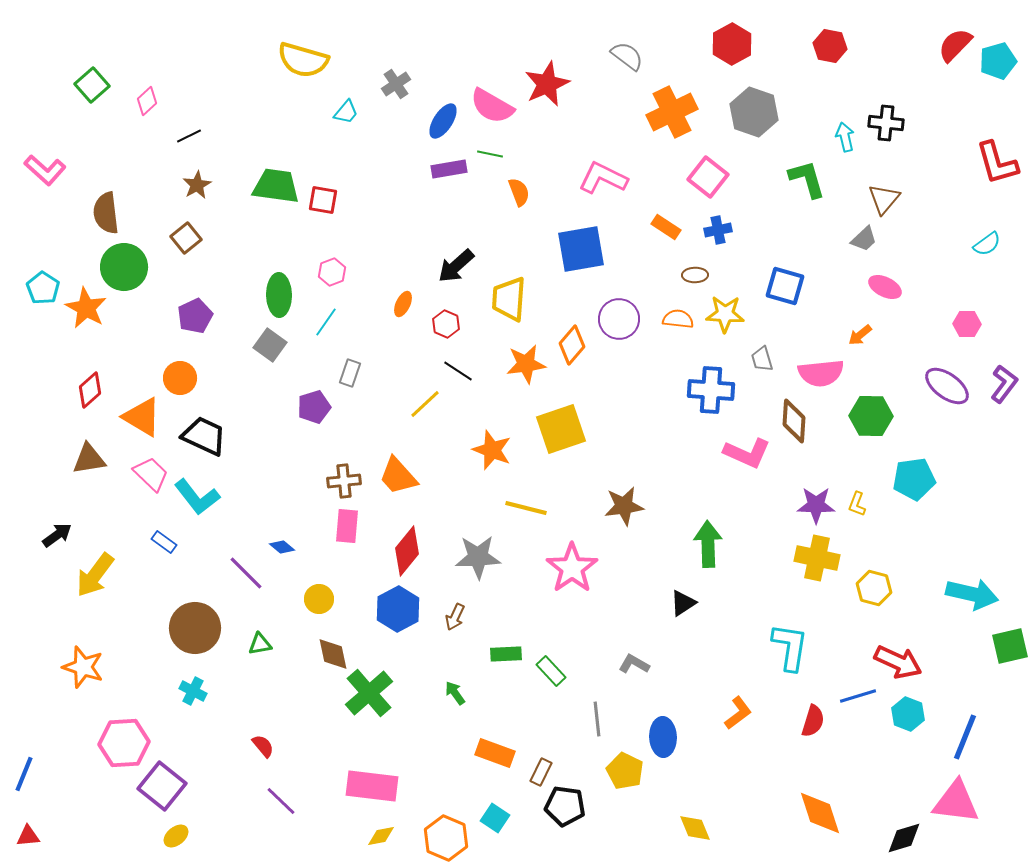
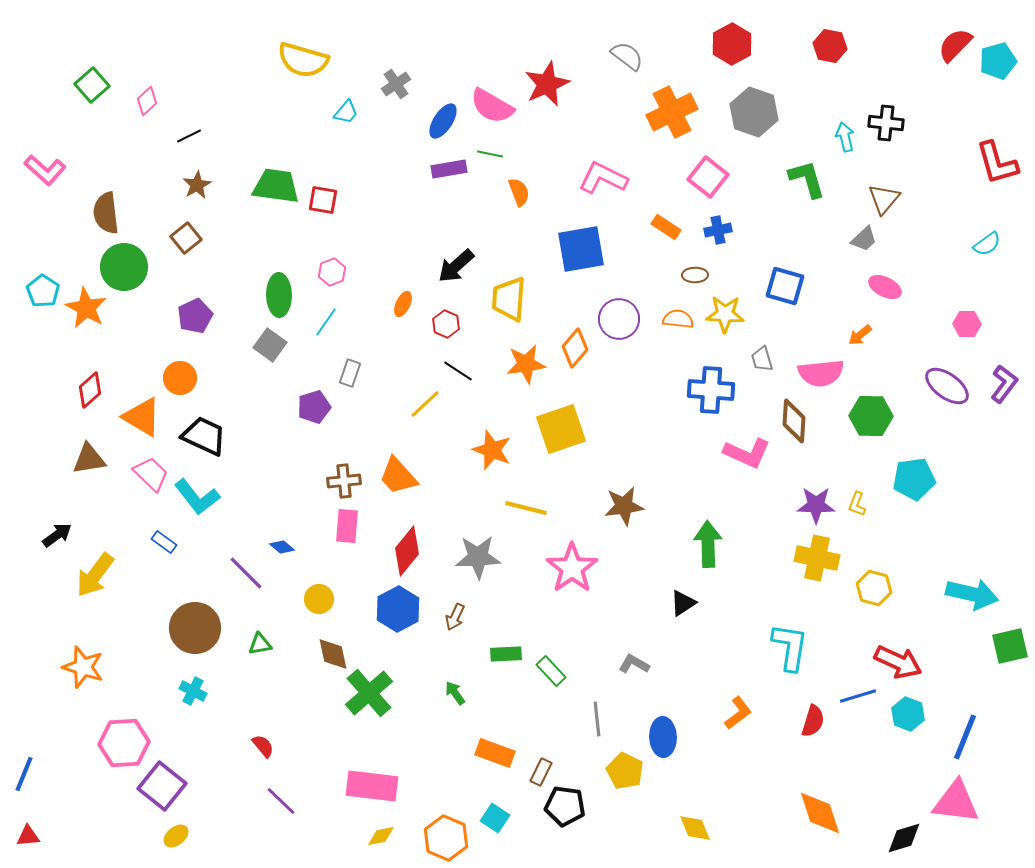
cyan pentagon at (43, 288): moved 3 px down
orange diamond at (572, 345): moved 3 px right, 3 px down
